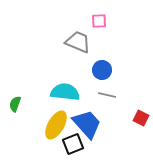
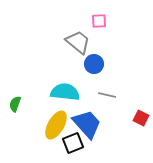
gray trapezoid: rotated 16 degrees clockwise
blue circle: moved 8 px left, 6 px up
black square: moved 1 px up
